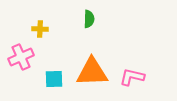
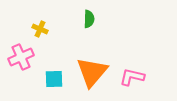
yellow cross: rotated 21 degrees clockwise
orange triangle: rotated 48 degrees counterclockwise
